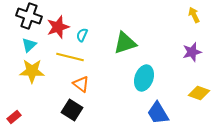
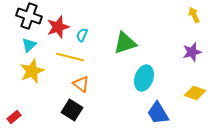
yellow star: rotated 25 degrees counterclockwise
yellow diamond: moved 4 px left
